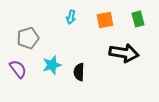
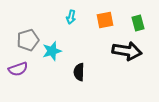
green rectangle: moved 4 px down
gray pentagon: moved 2 px down
black arrow: moved 3 px right, 2 px up
cyan star: moved 14 px up
purple semicircle: rotated 108 degrees clockwise
